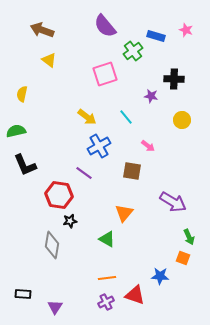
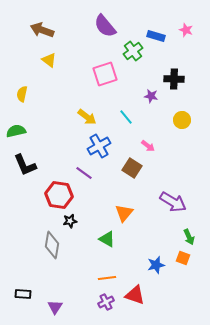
brown square: moved 3 px up; rotated 24 degrees clockwise
blue star: moved 4 px left, 11 px up; rotated 18 degrees counterclockwise
